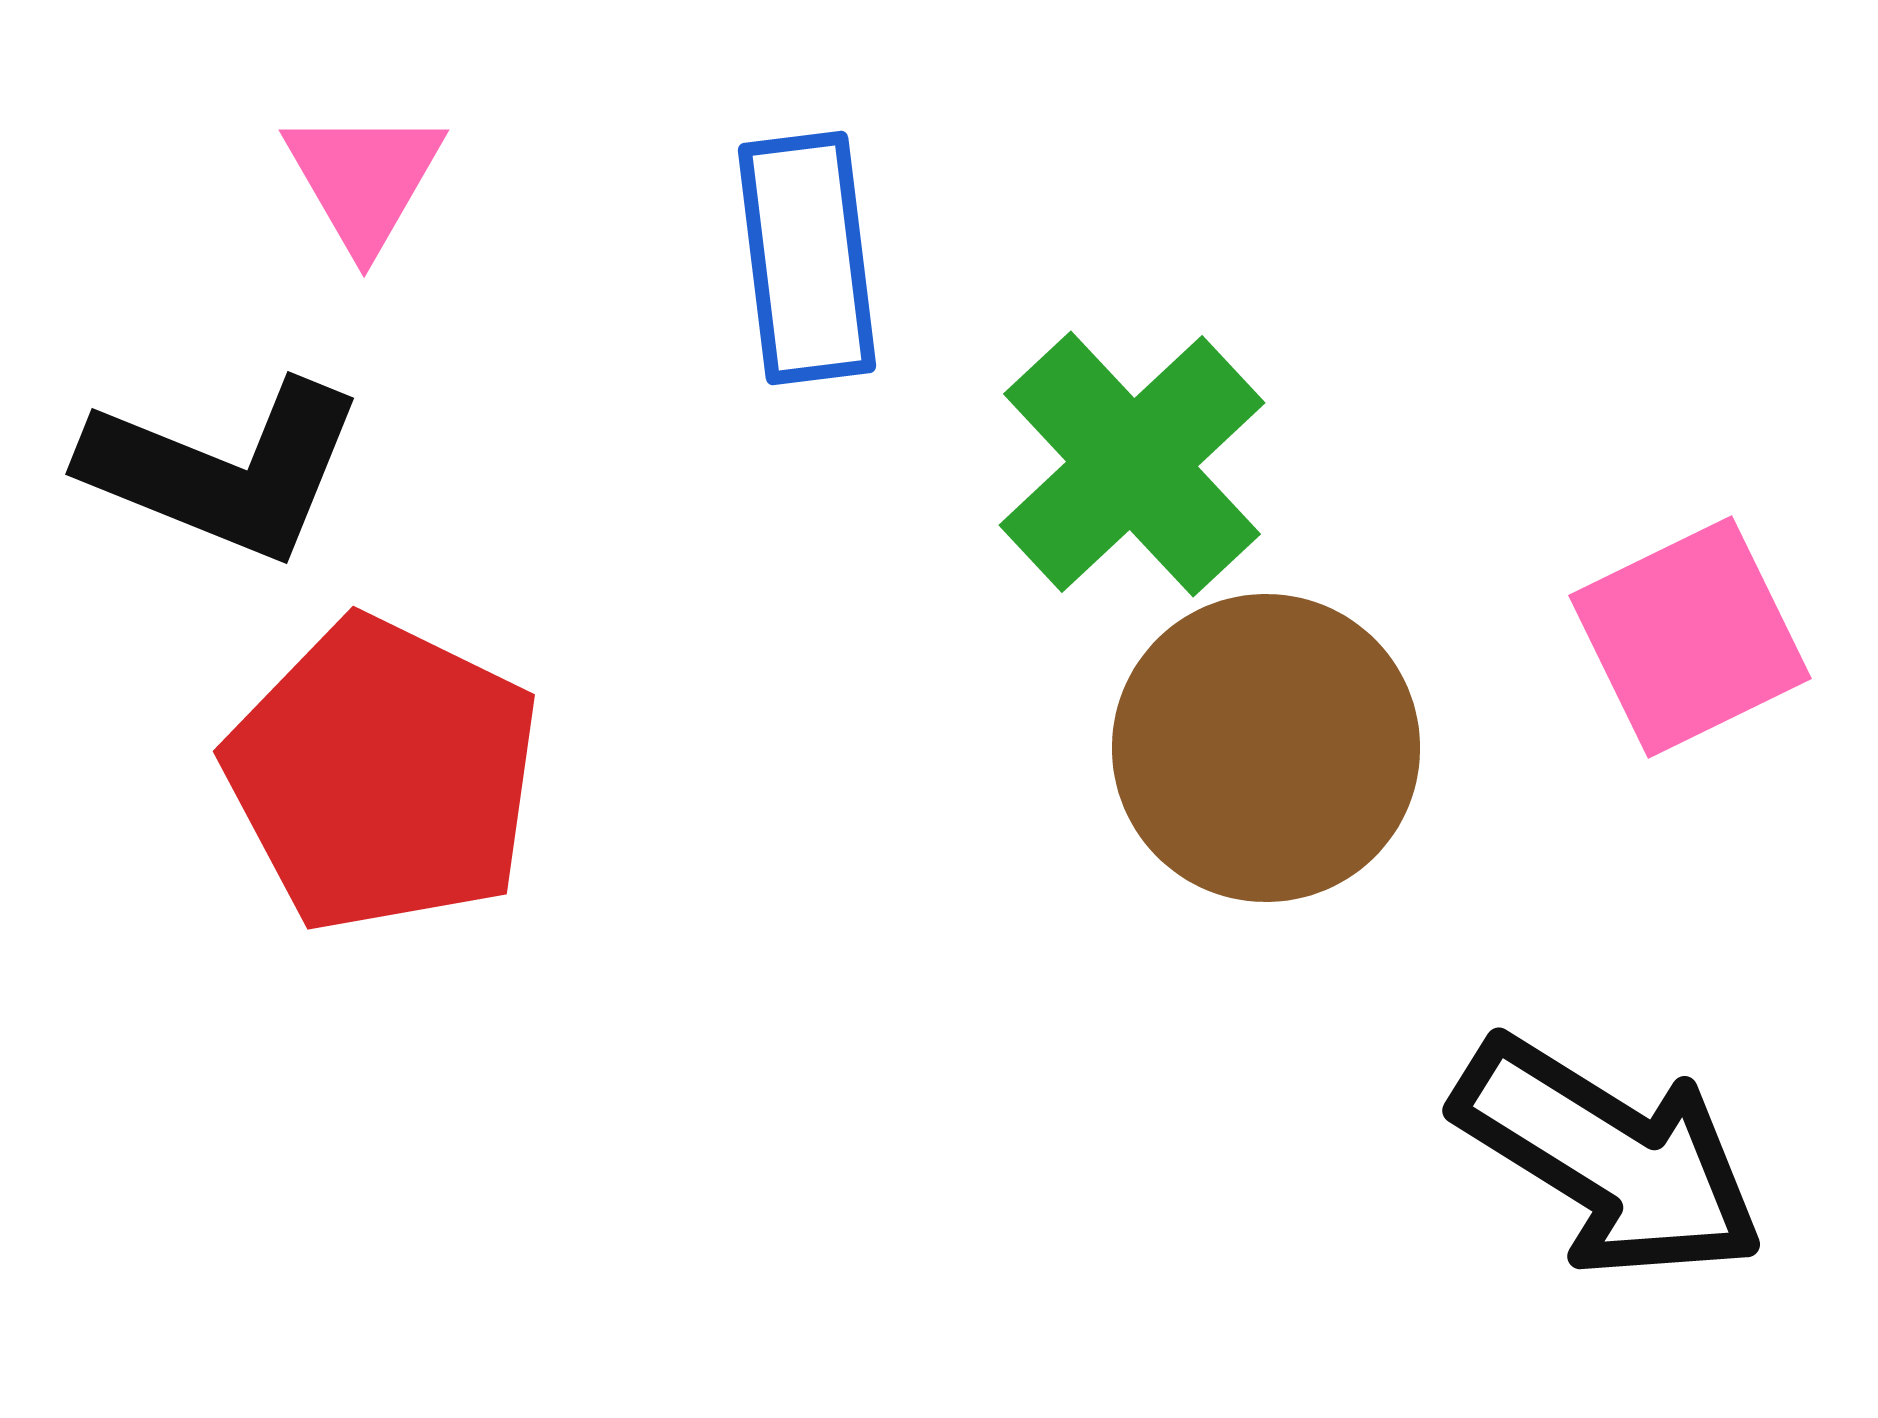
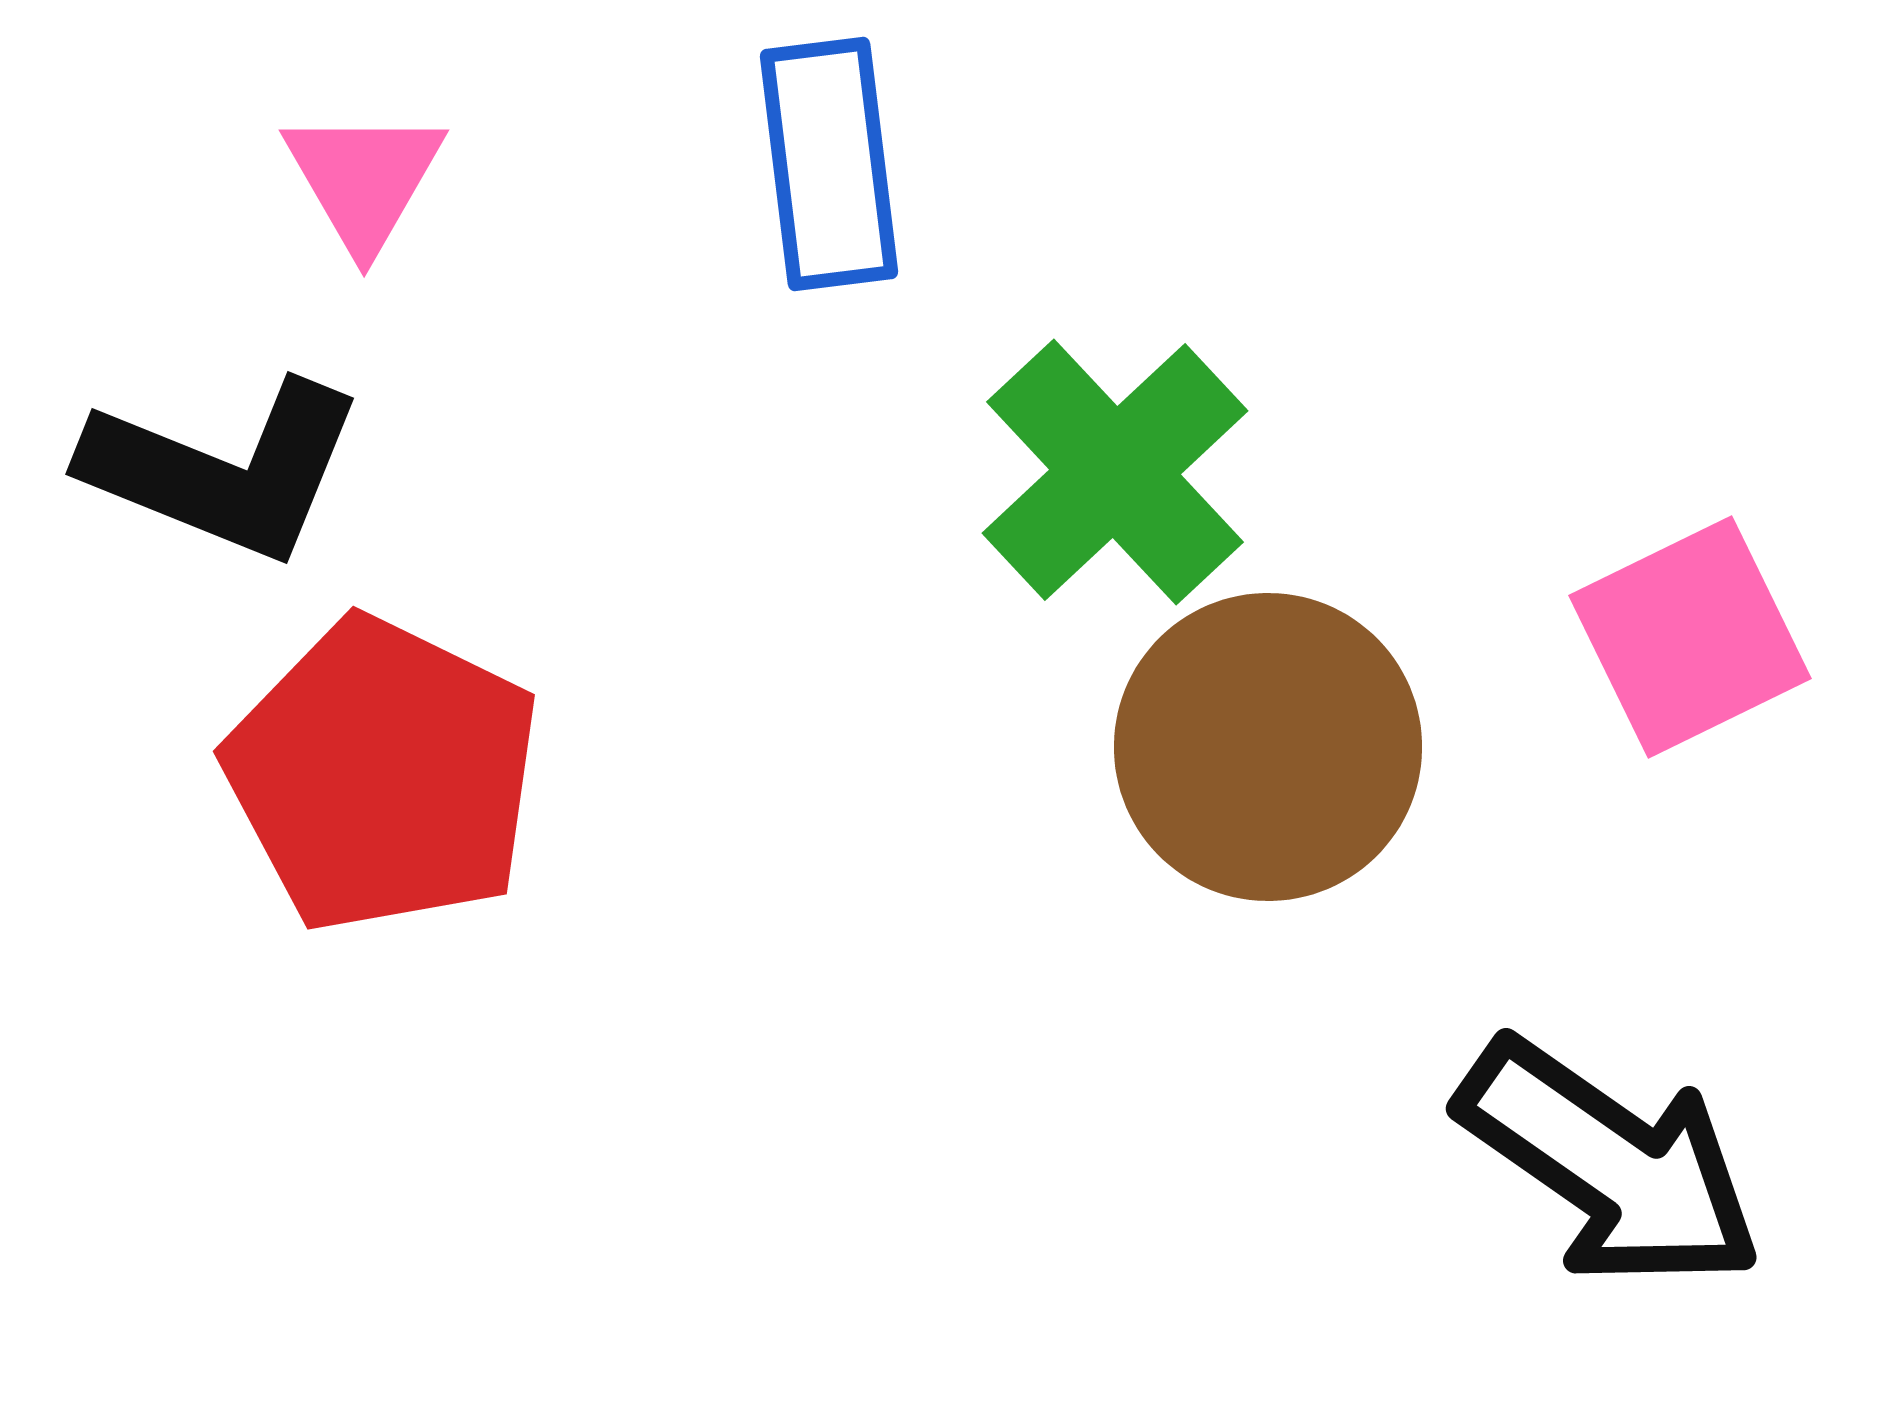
blue rectangle: moved 22 px right, 94 px up
green cross: moved 17 px left, 8 px down
brown circle: moved 2 px right, 1 px up
black arrow: moved 1 px right, 6 px down; rotated 3 degrees clockwise
